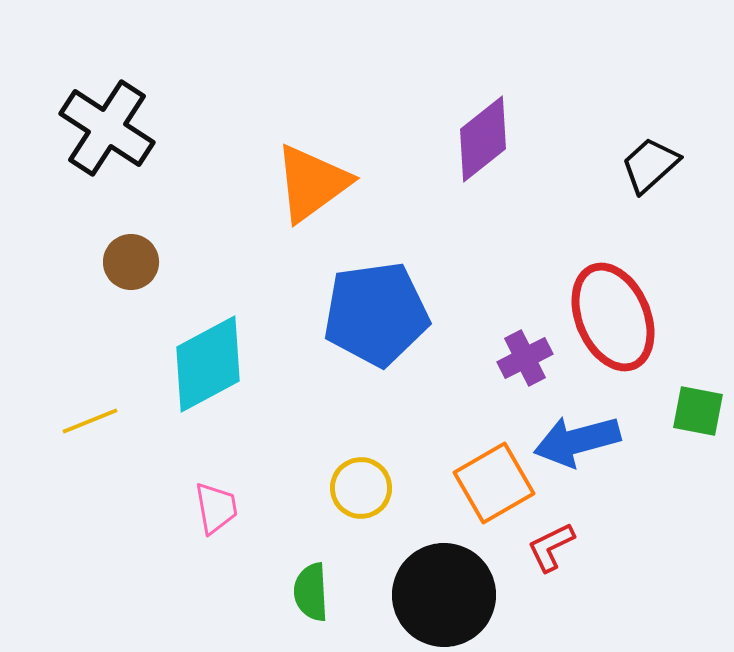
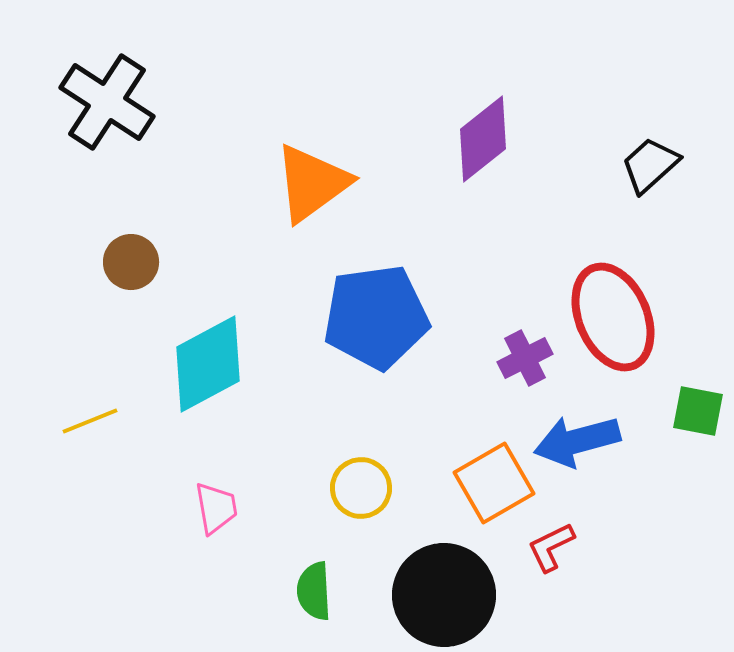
black cross: moved 26 px up
blue pentagon: moved 3 px down
green semicircle: moved 3 px right, 1 px up
